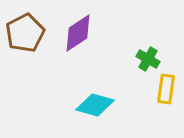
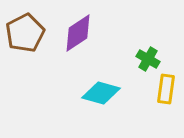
cyan diamond: moved 6 px right, 12 px up
